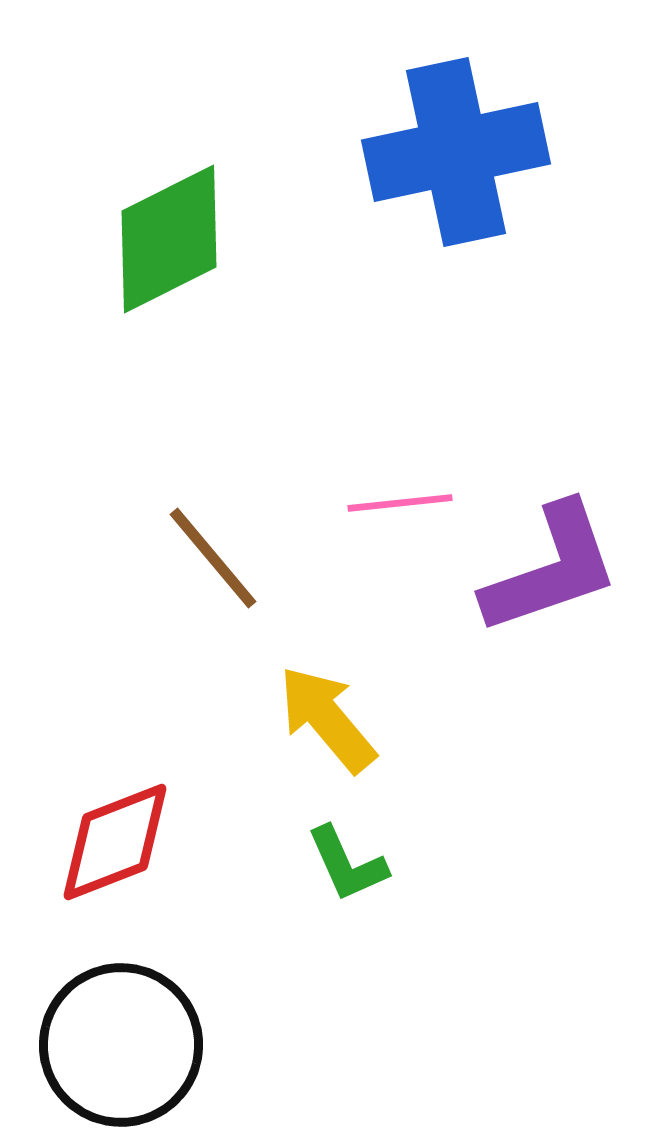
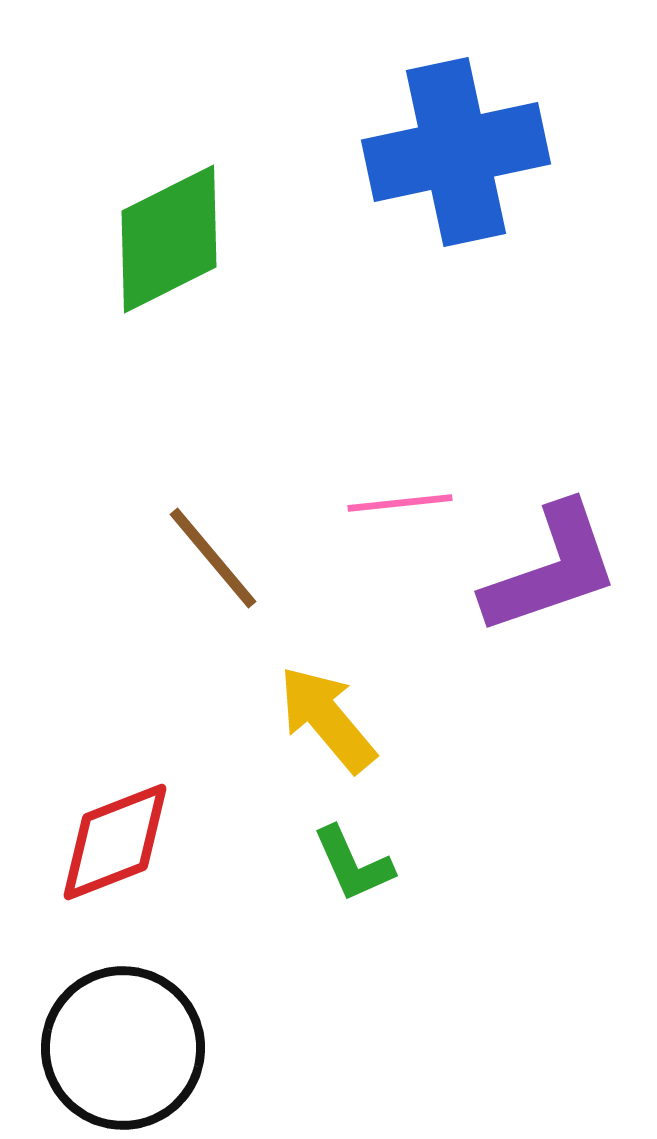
green L-shape: moved 6 px right
black circle: moved 2 px right, 3 px down
